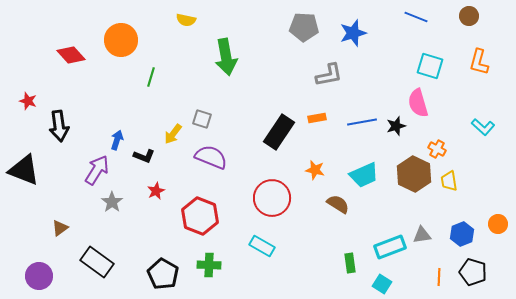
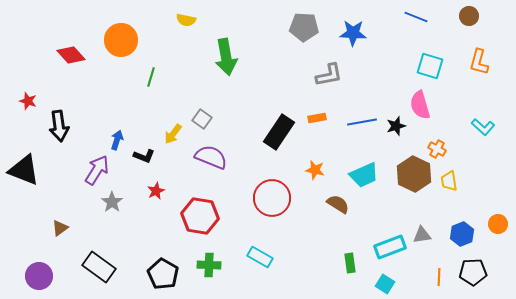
blue star at (353, 33): rotated 20 degrees clockwise
pink semicircle at (418, 103): moved 2 px right, 2 px down
gray square at (202, 119): rotated 18 degrees clockwise
red hexagon at (200, 216): rotated 12 degrees counterclockwise
cyan rectangle at (262, 246): moved 2 px left, 11 px down
black rectangle at (97, 262): moved 2 px right, 5 px down
black pentagon at (473, 272): rotated 20 degrees counterclockwise
cyan square at (382, 284): moved 3 px right
